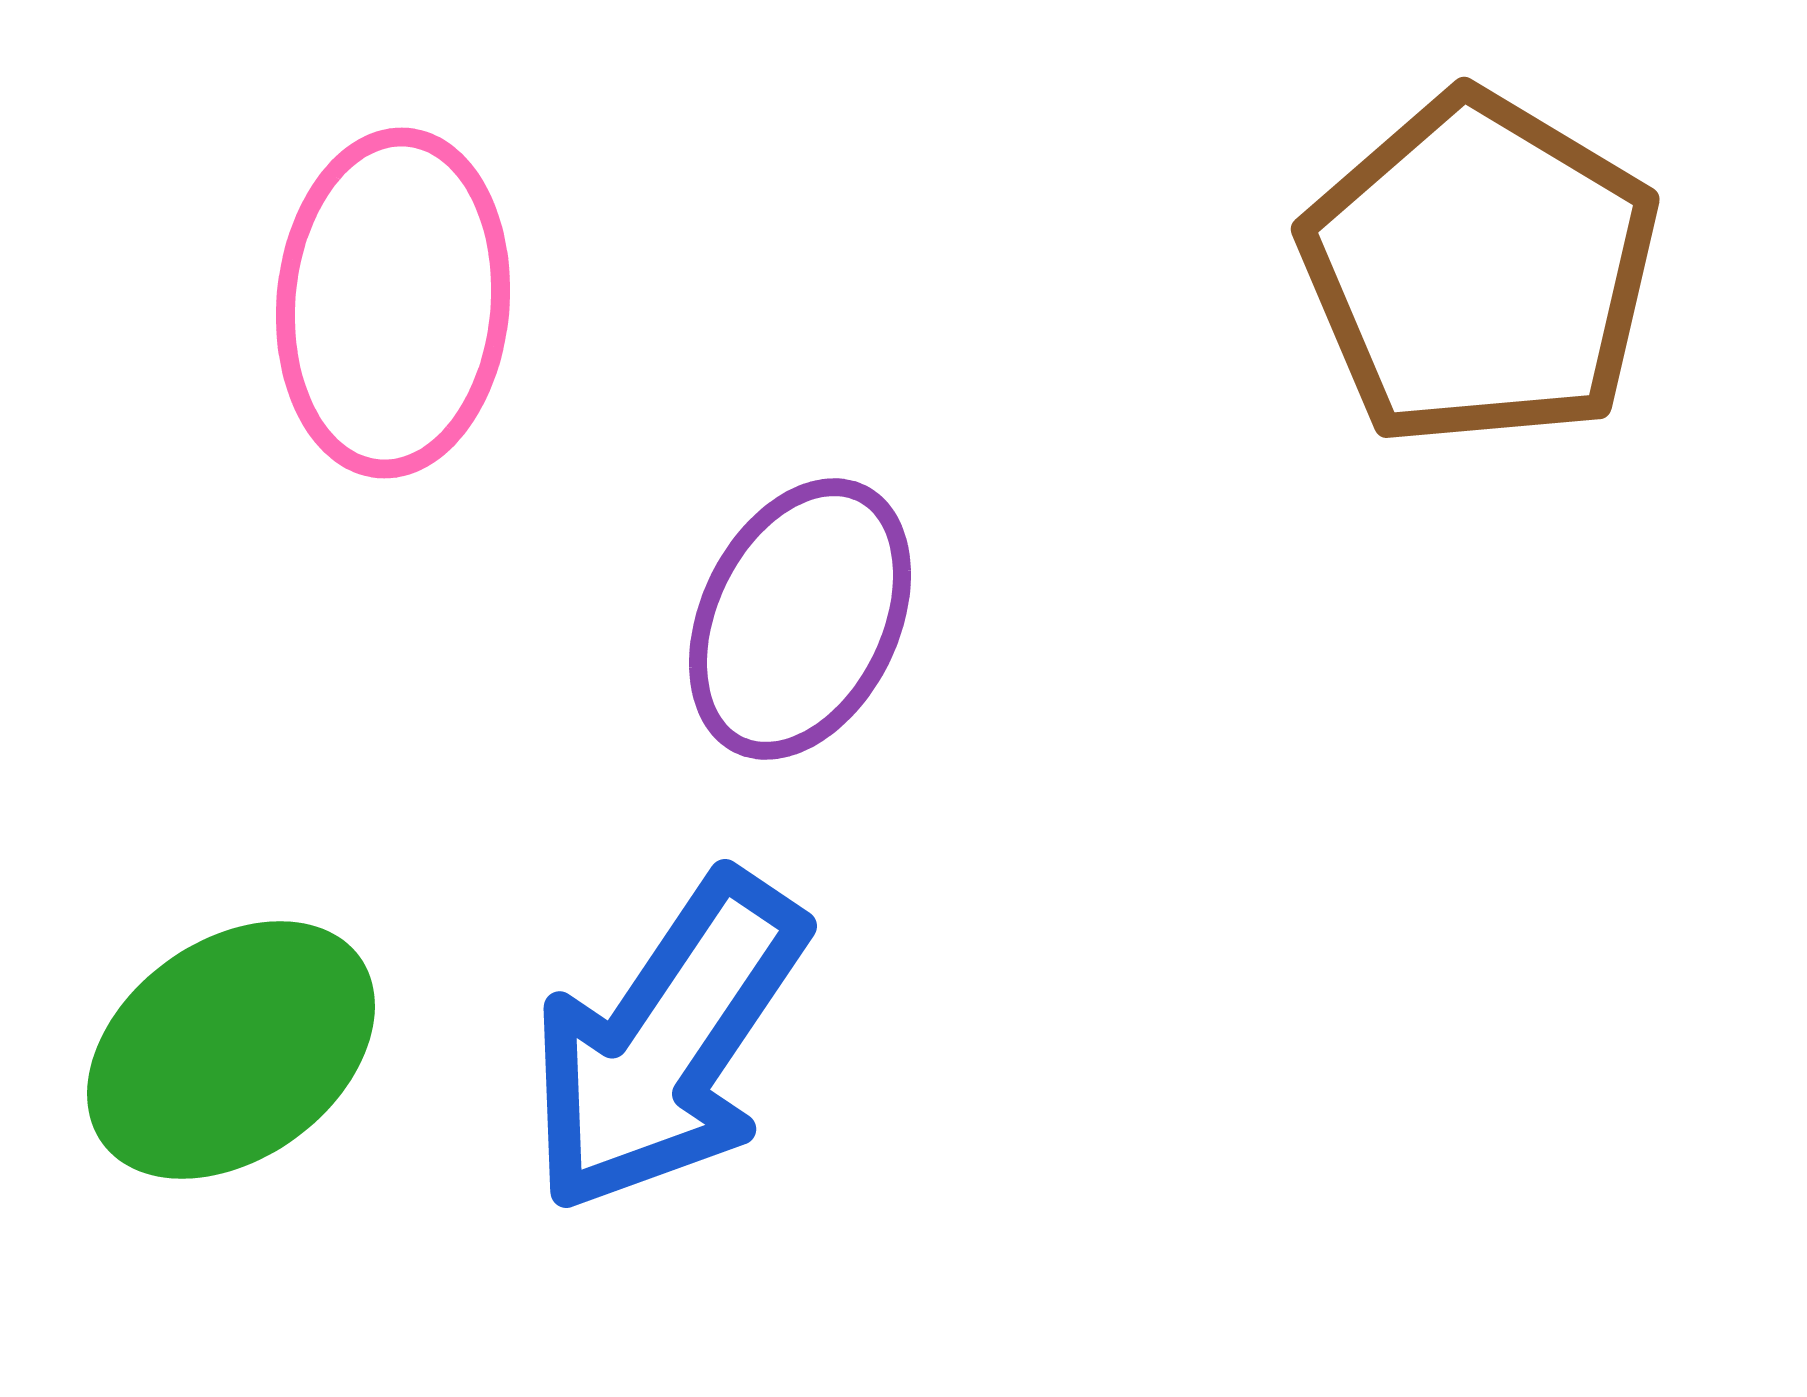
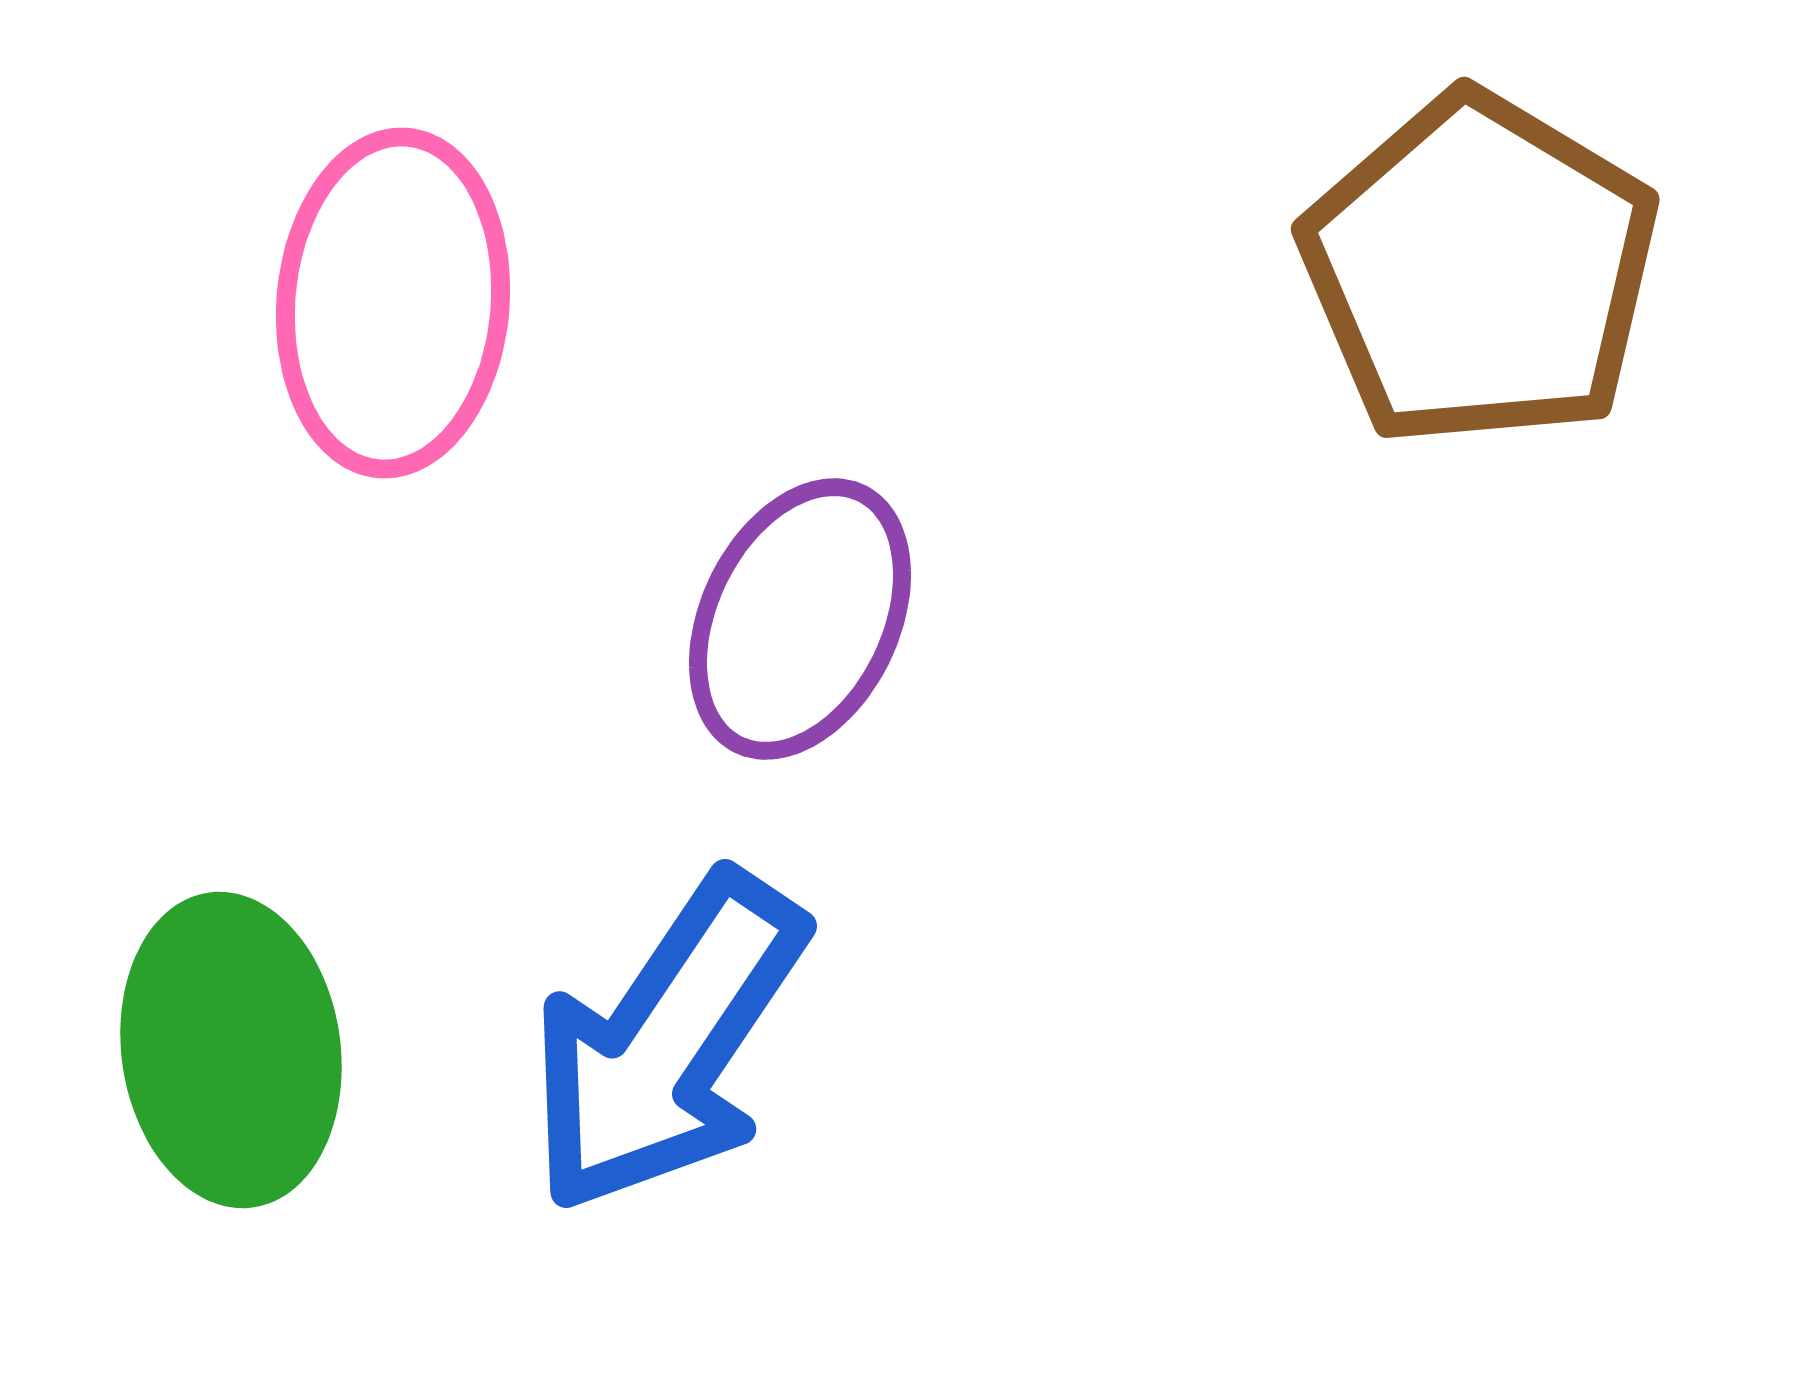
green ellipse: rotated 62 degrees counterclockwise
